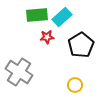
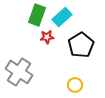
green rectangle: rotated 65 degrees counterclockwise
